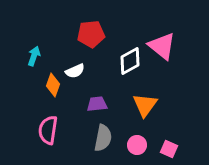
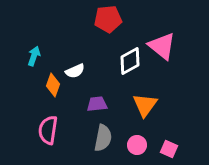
red pentagon: moved 17 px right, 15 px up
